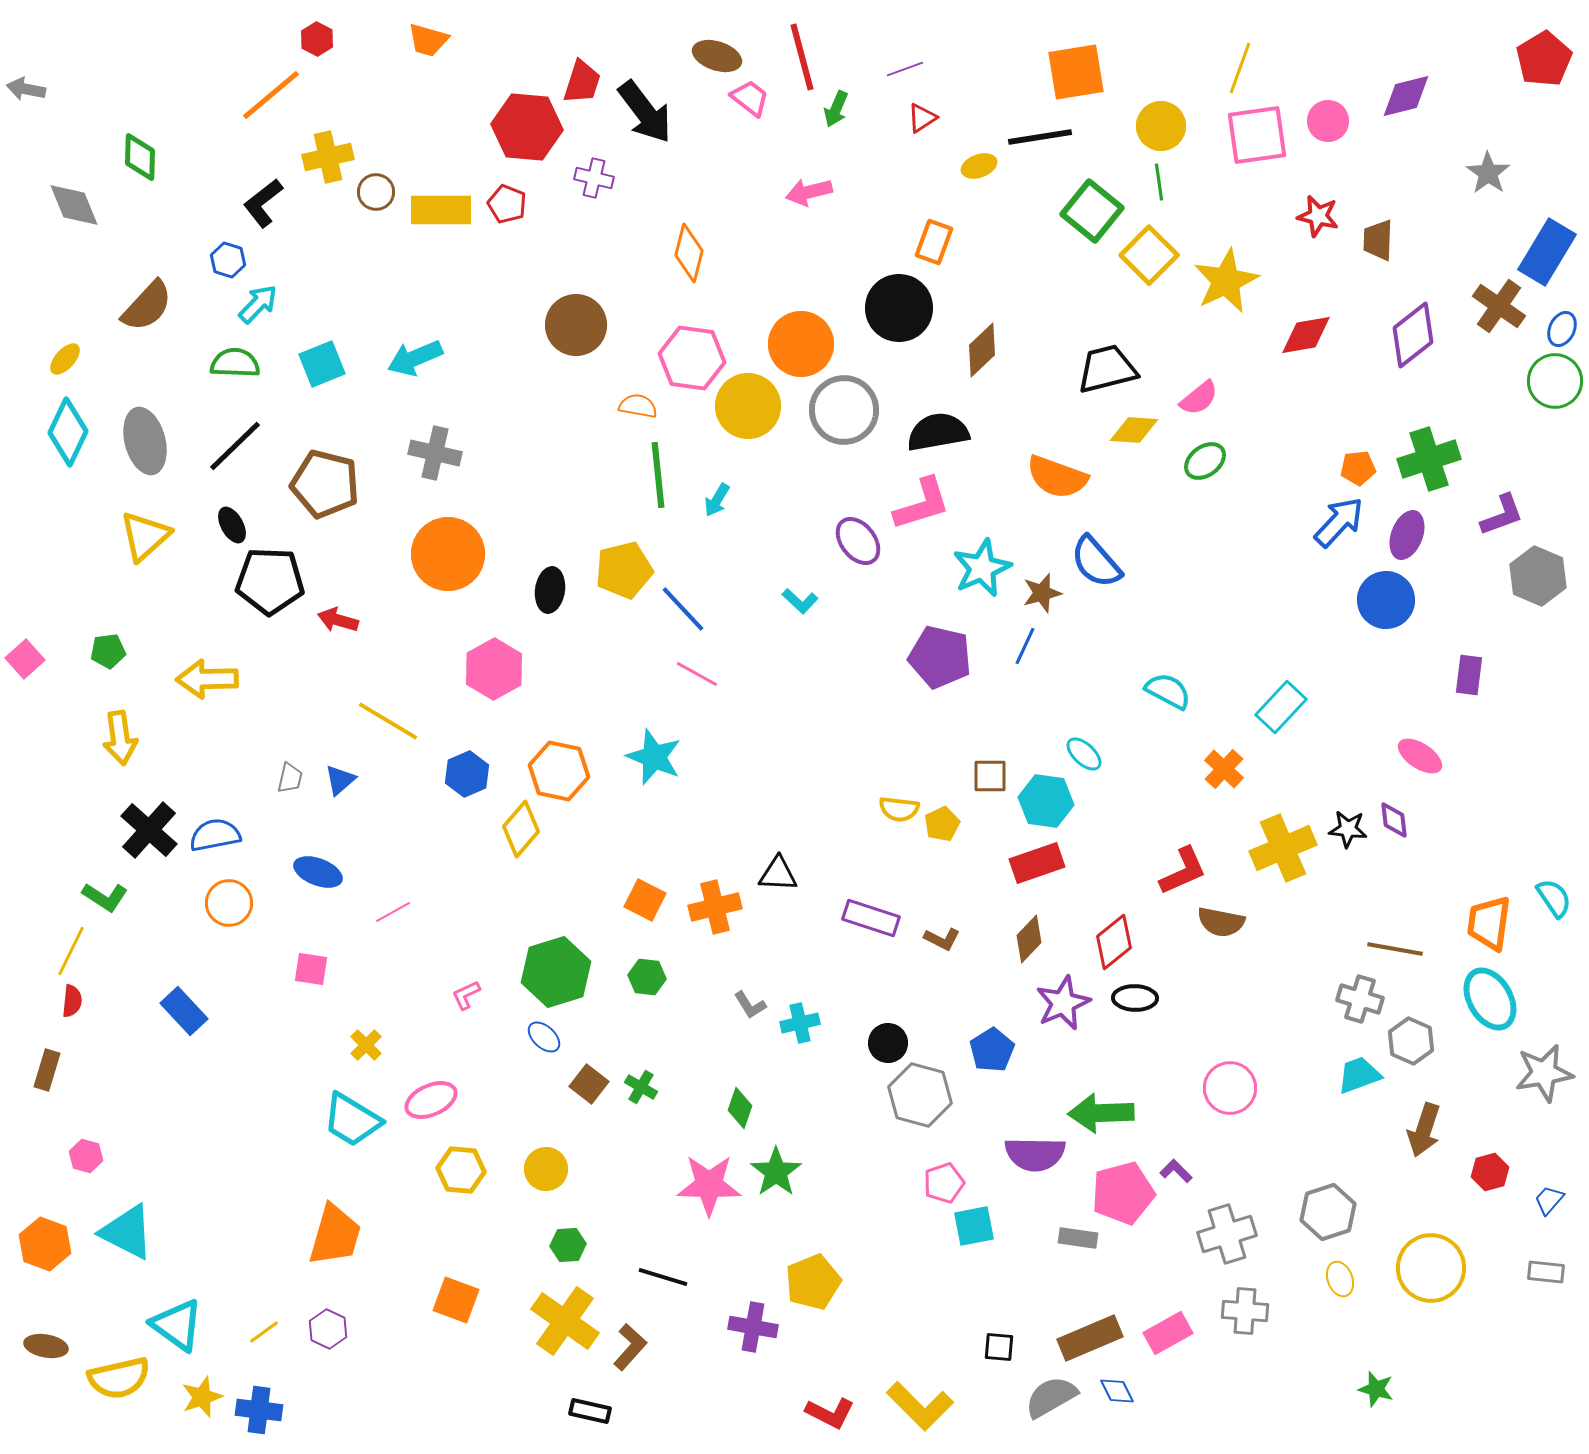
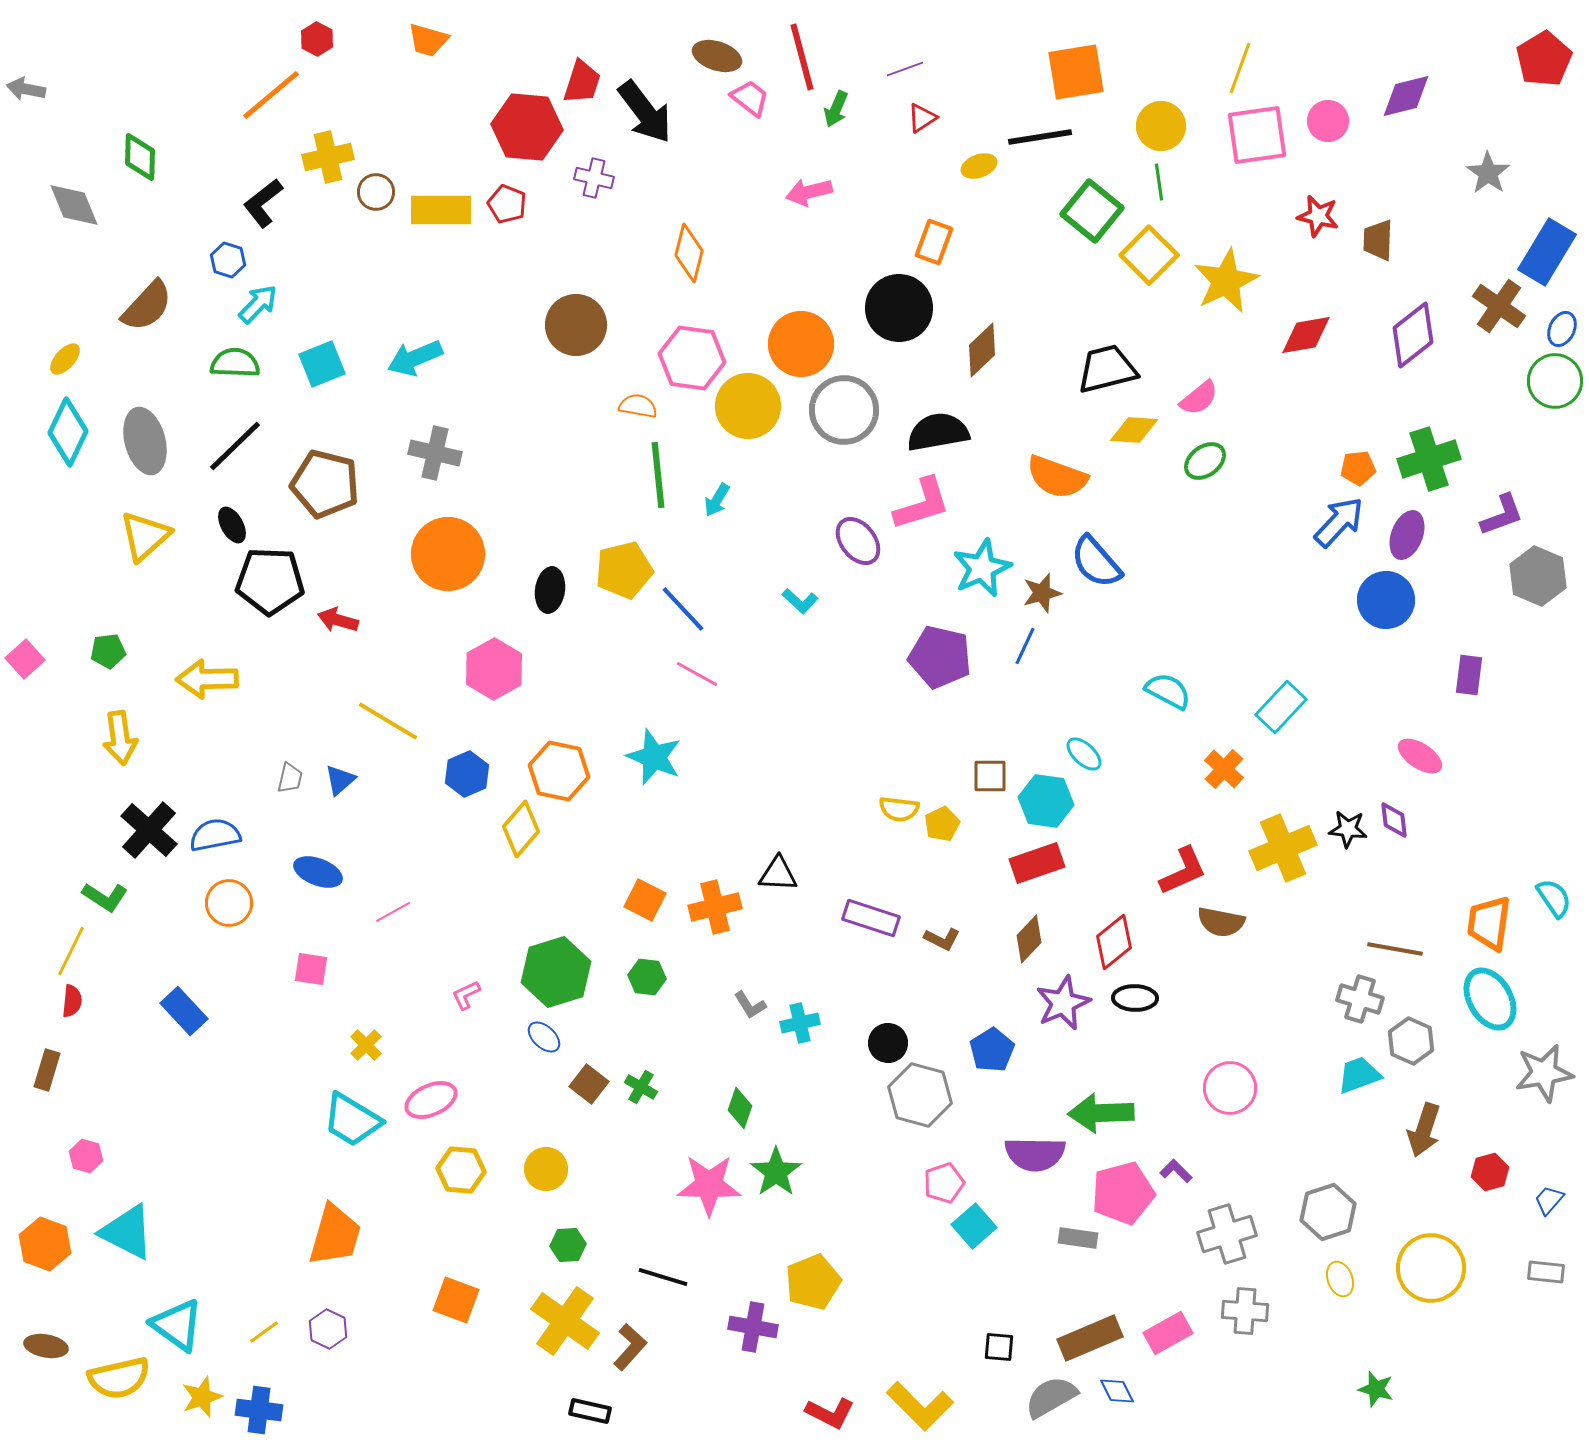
cyan square at (974, 1226): rotated 30 degrees counterclockwise
